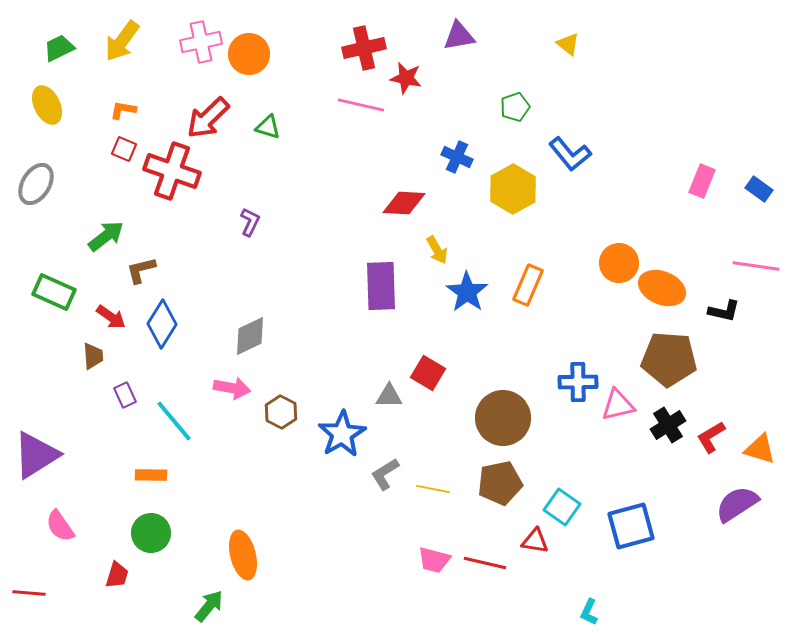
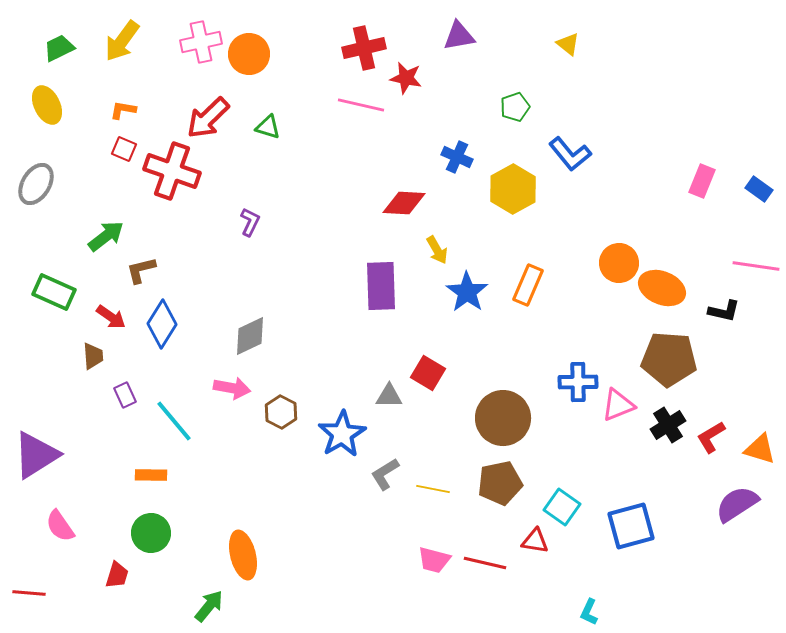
pink triangle at (618, 405): rotated 9 degrees counterclockwise
